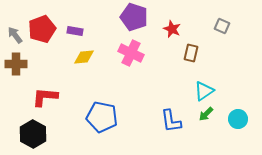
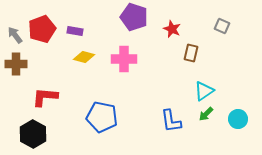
pink cross: moved 7 px left, 6 px down; rotated 25 degrees counterclockwise
yellow diamond: rotated 20 degrees clockwise
